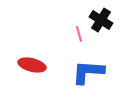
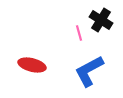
pink line: moved 1 px up
blue L-shape: moved 1 px right, 1 px up; rotated 32 degrees counterclockwise
